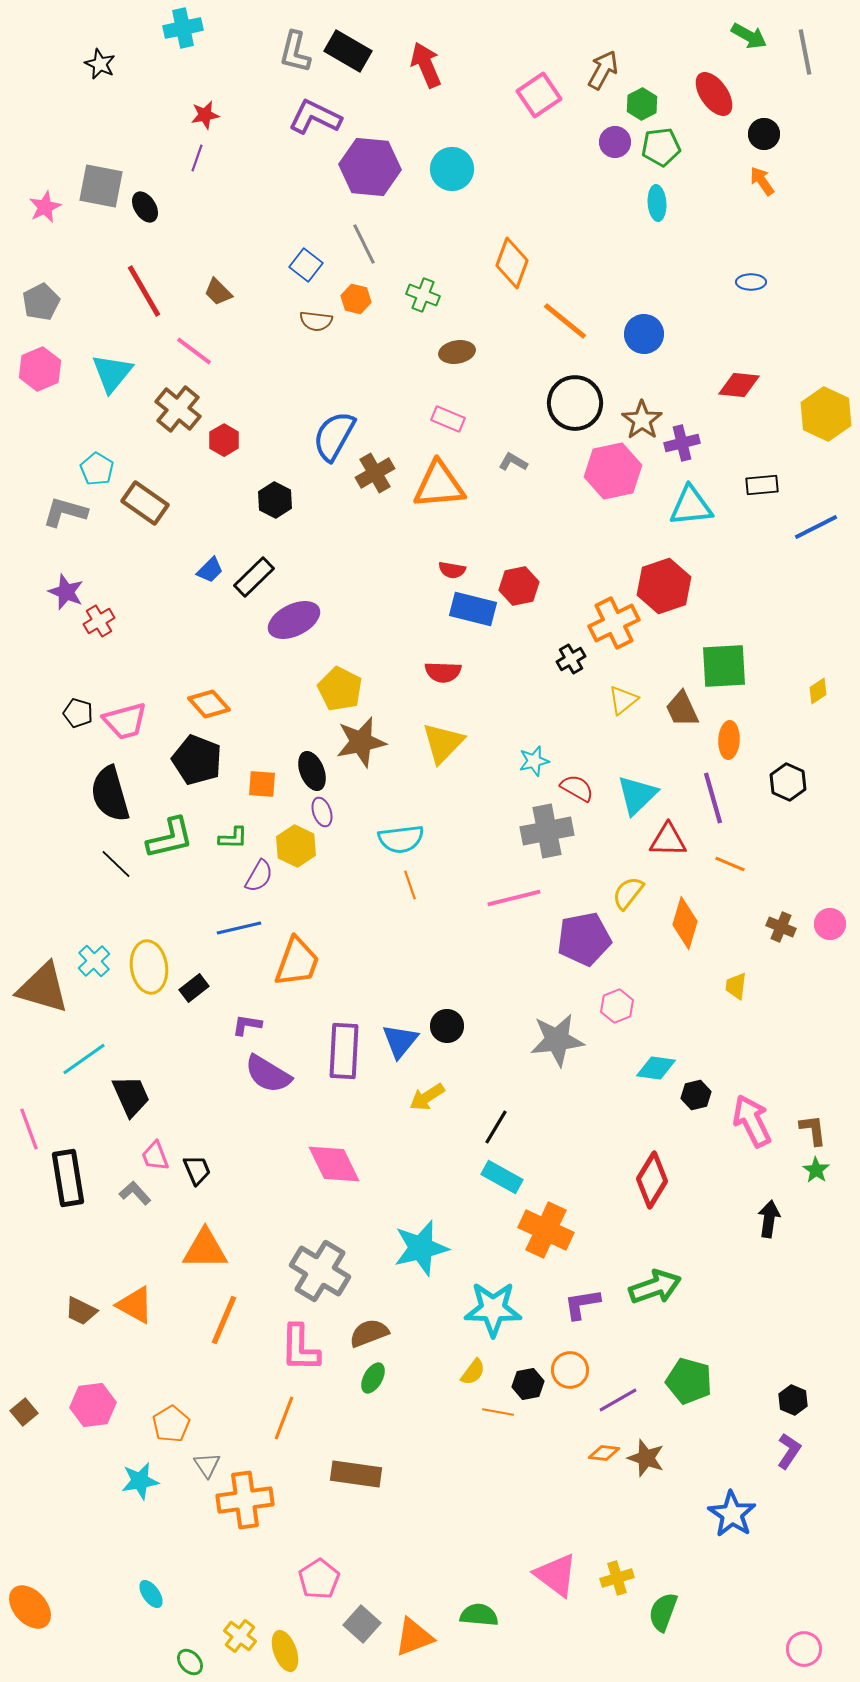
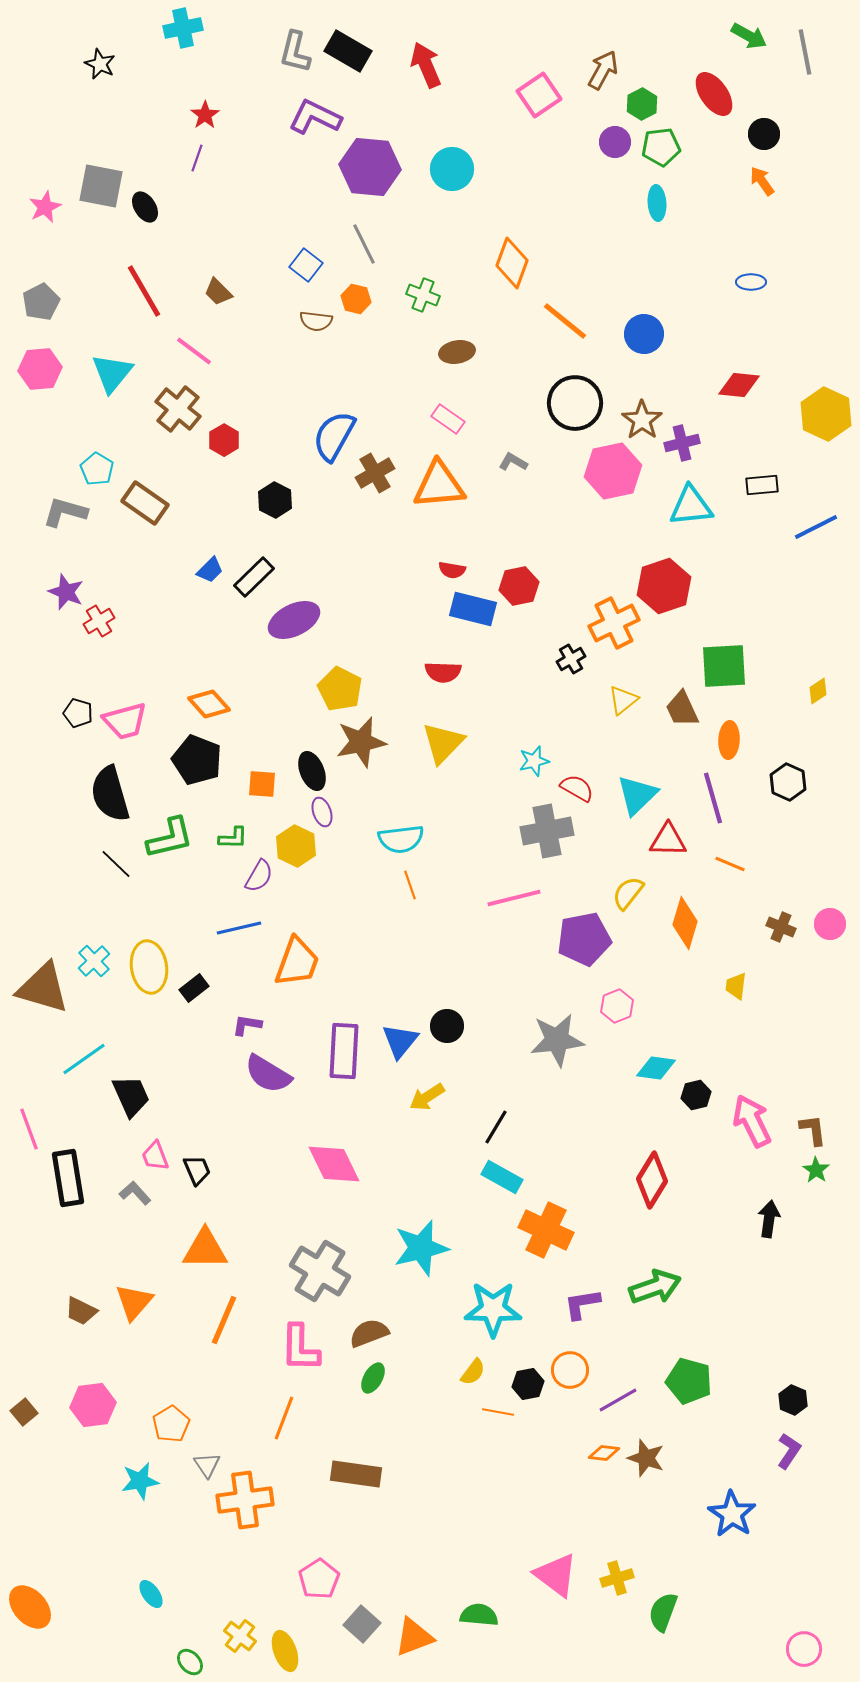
red star at (205, 115): rotated 24 degrees counterclockwise
pink hexagon at (40, 369): rotated 18 degrees clockwise
pink rectangle at (448, 419): rotated 12 degrees clockwise
orange triangle at (135, 1305): moved 1 px left, 3 px up; rotated 42 degrees clockwise
